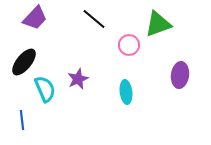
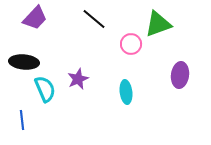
pink circle: moved 2 px right, 1 px up
black ellipse: rotated 56 degrees clockwise
